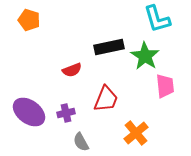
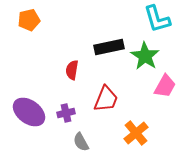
orange pentagon: rotated 30 degrees counterclockwise
red semicircle: rotated 120 degrees clockwise
pink trapezoid: rotated 35 degrees clockwise
